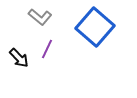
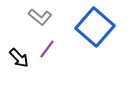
purple line: rotated 12 degrees clockwise
